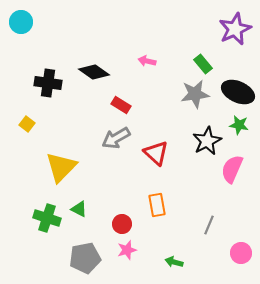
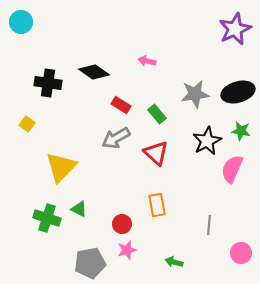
green rectangle: moved 46 px left, 50 px down
black ellipse: rotated 40 degrees counterclockwise
green star: moved 2 px right, 6 px down
gray line: rotated 18 degrees counterclockwise
gray pentagon: moved 5 px right, 5 px down
